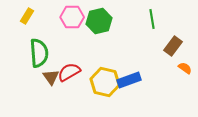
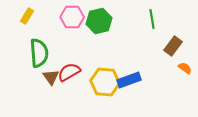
yellow hexagon: rotated 8 degrees counterclockwise
